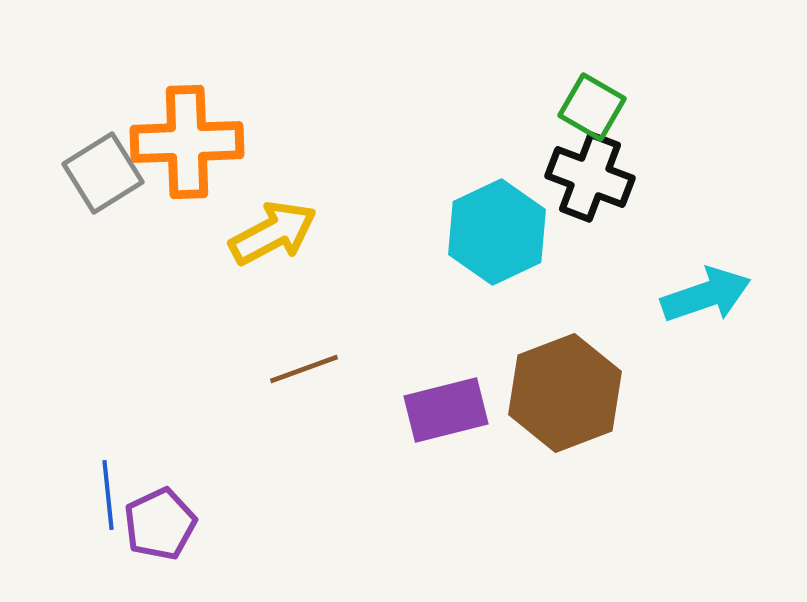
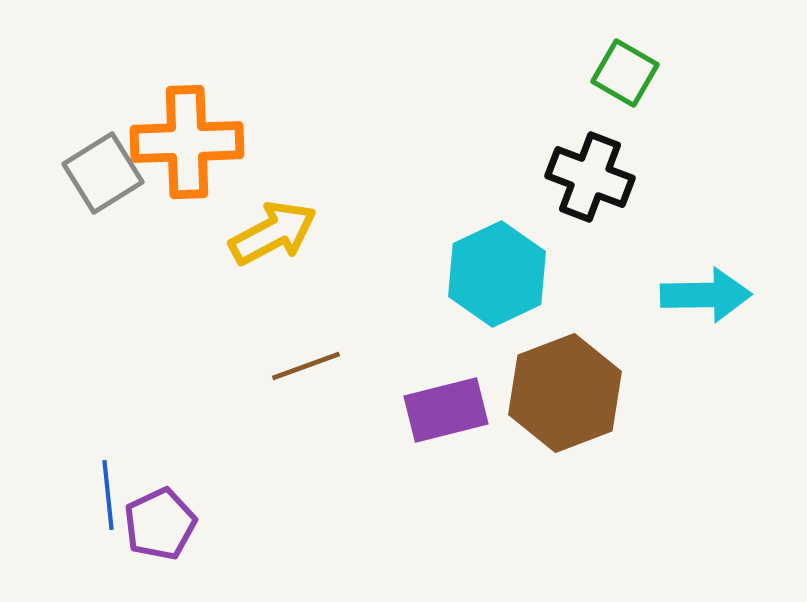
green square: moved 33 px right, 34 px up
cyan hexagon: moved 42 px down
cyan arrow: rotated 18 degrees clockwise
brown line: moved 2 px right, 3 px up
